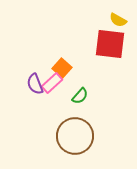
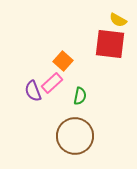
orange square: moved 1 px right, 7 px up
purple semicircle: moved 2 px left, 7 px down
green semicircle: rotated 30 degrees counterclockwise
